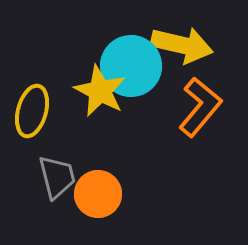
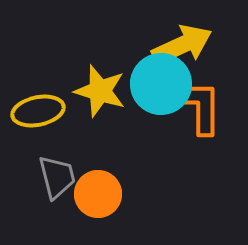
yellow arrow: rotated 38 degrees counterclockwise
cyan circle: moved 30 px right, 18 px down
yellow star: rotated 10 degrees counterclockwise
orange L-shape: rotated 40 degrees counterclockwise
yellow ellipse: moved 6 px right; rotated 63 degrees clockwise
